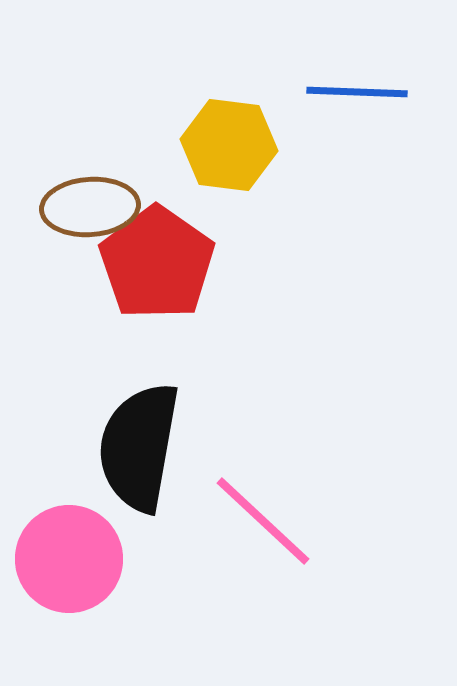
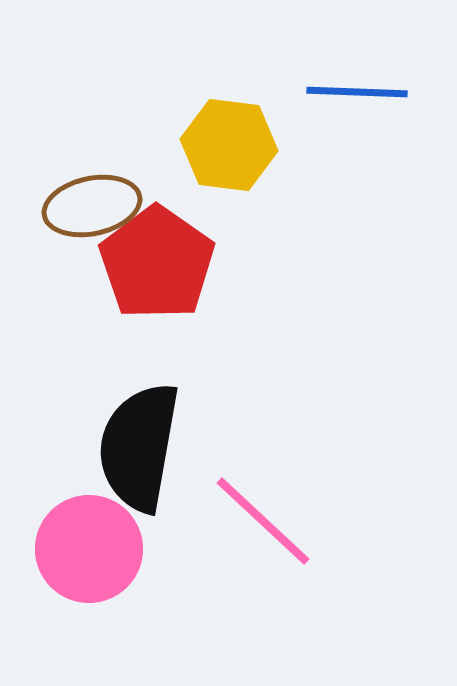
brown ellipse: moved 2 px right, 1 px up; rotated 8 degrees counterclockwise
pink circle: moved 20 px right, 10 px up
